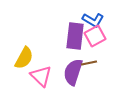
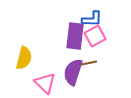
blue L-shape: moved 1 px left, 1 px up; rotated 30 degrees counterclockwise
yellow semicircle: rotated 15 degrees counterclockwise
pink triangle: moved 4 px right, 7 px down
